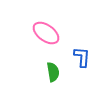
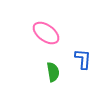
blue L-shape: moved 1 px right, 2 px down
